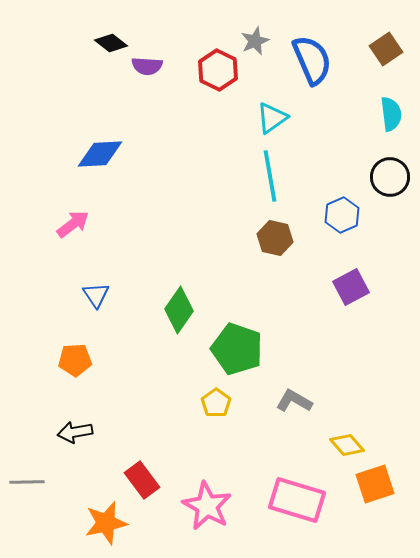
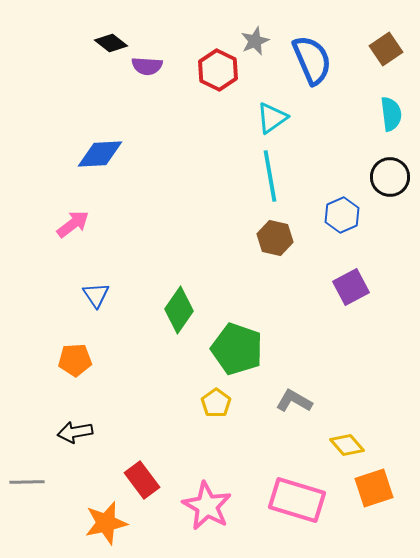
orange square: moved 1 px left, 4 px down
